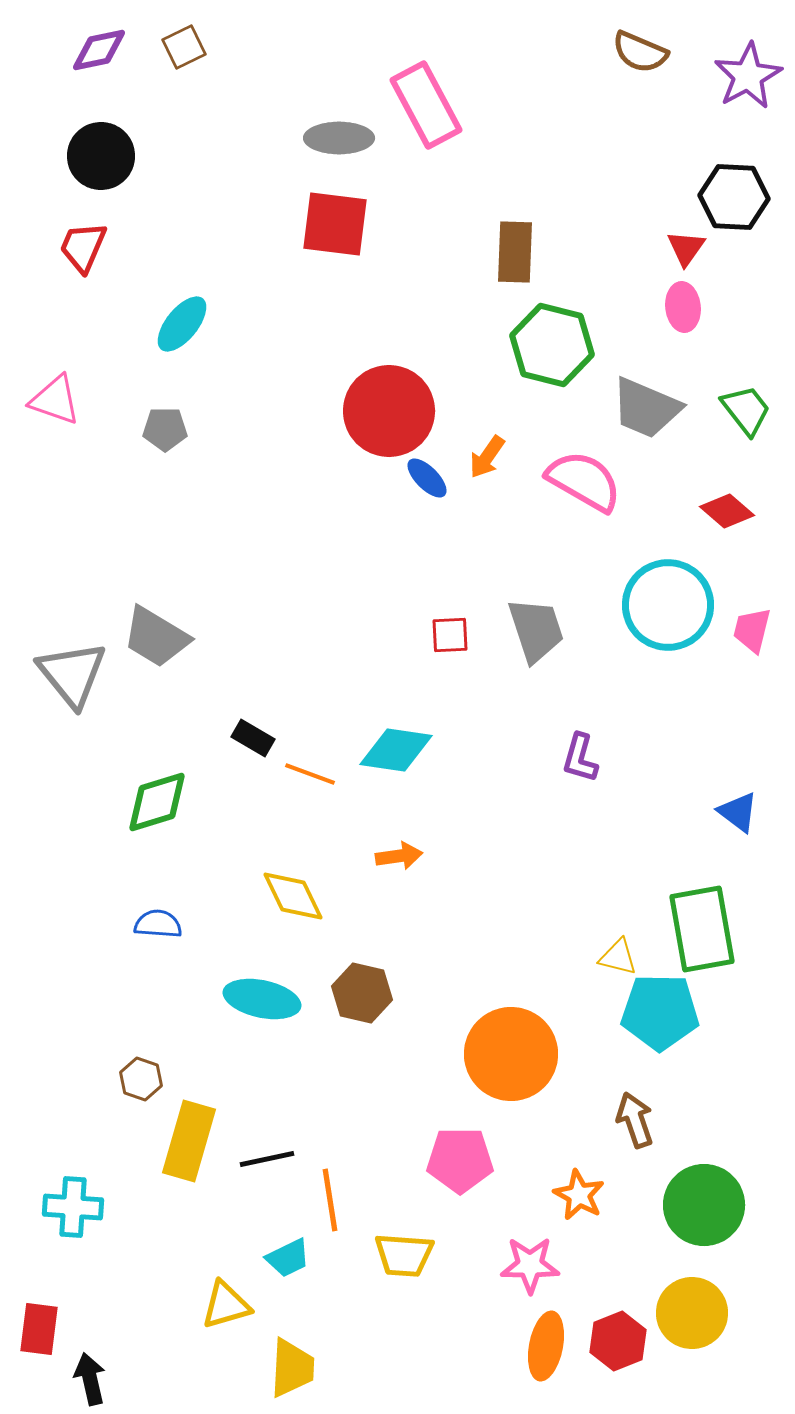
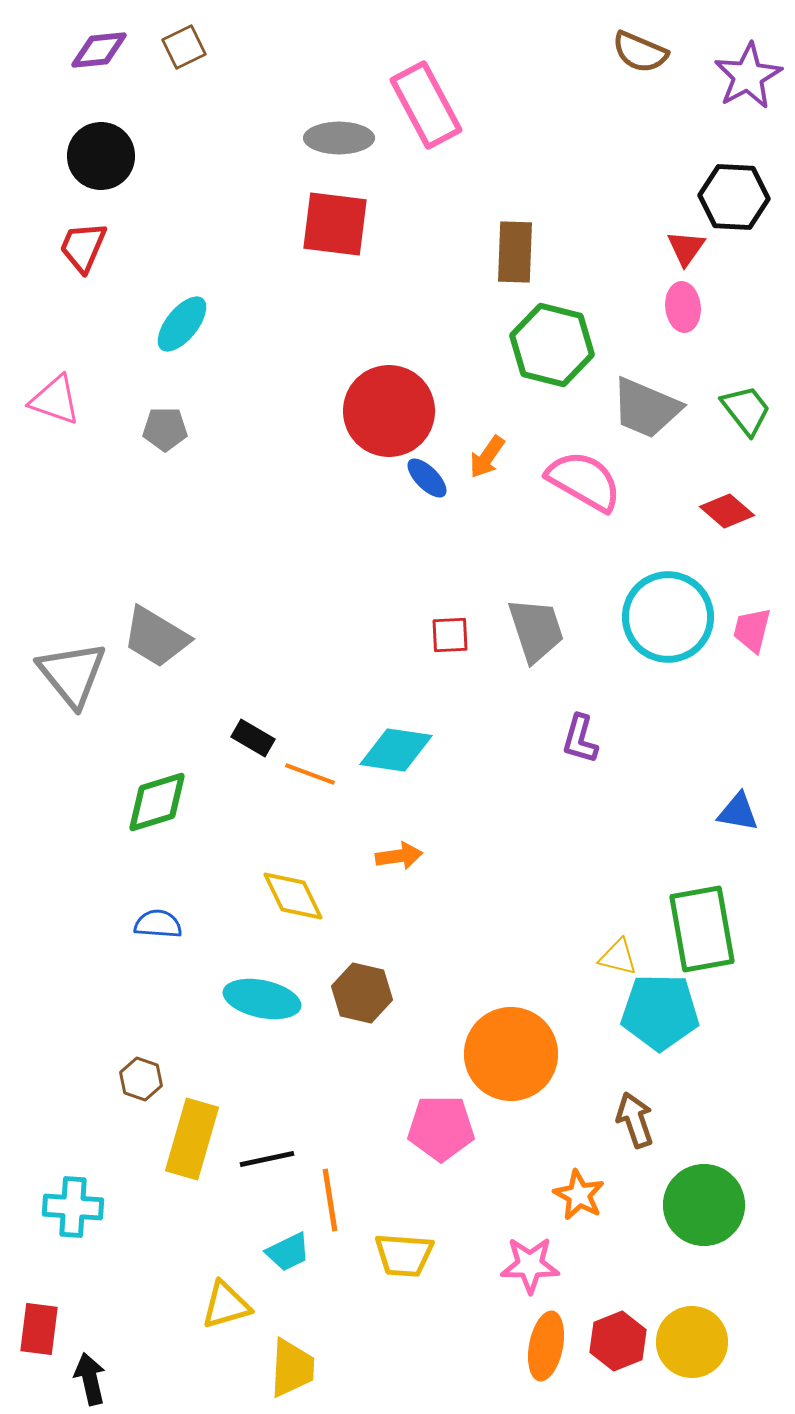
purple diamond at (99, 50): rotated 6 degrees clockwise
cyan circle at (668, 605): moved 12 px down
purple L-shape at (580, 758): moved 19 px up
blue triangle at (738, 812): rotated 27 degrees counterclockwise
yellow rectangle at (189, 1141): moved 3 px right, 2 px up
pink pentagon at (460, 1160): moved 19 px left, 32 px up
cyan trapezoid at (288, 1258): moved 6 px up
yellow circle at (692, 1313): moved 29 px down
